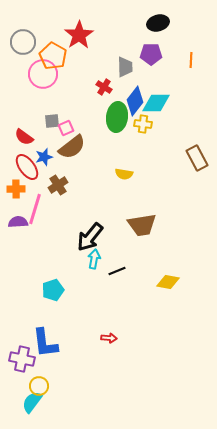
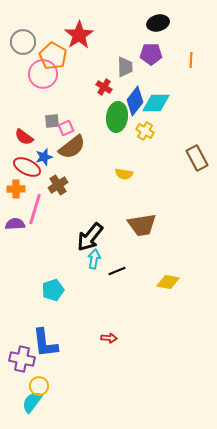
yellow cross: moved 2 px right, 7 px down; rotated 24 degrees clockwise
red ellipse: rotated 28 degrees counterclockwise
purple semicircle: moved 3 px left, 2 px down
